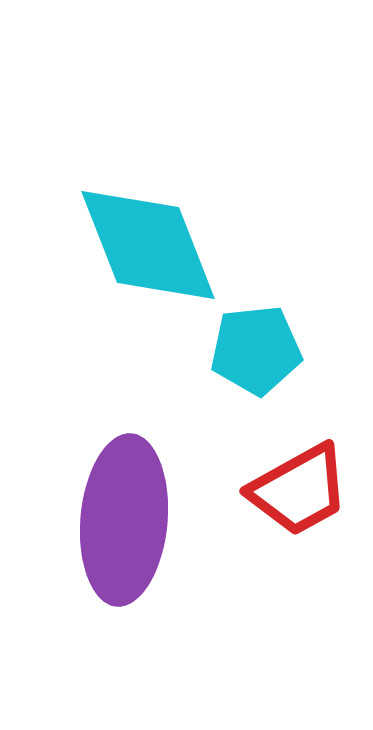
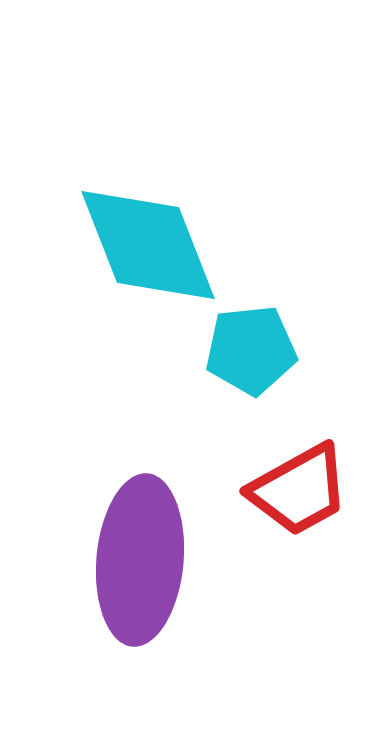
cyan pentagon: moved 5 px left
purple ellipse: moved 16 px right, 40 px down
